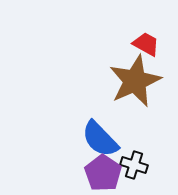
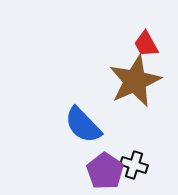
red trapezoid: rotated 148 degrees counterclockwise
blue semicircle: moved 17 px left, 14 px up
purple pentagon: moved 2 px right, 2 px up
